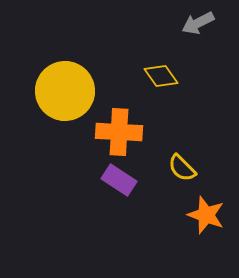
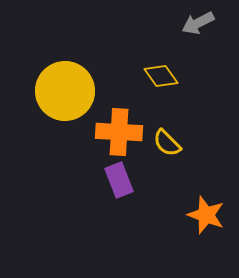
yellow semicircle: moved 15 px left, 25 px up
purple rectangle: rotated 36 degrees clockwise
